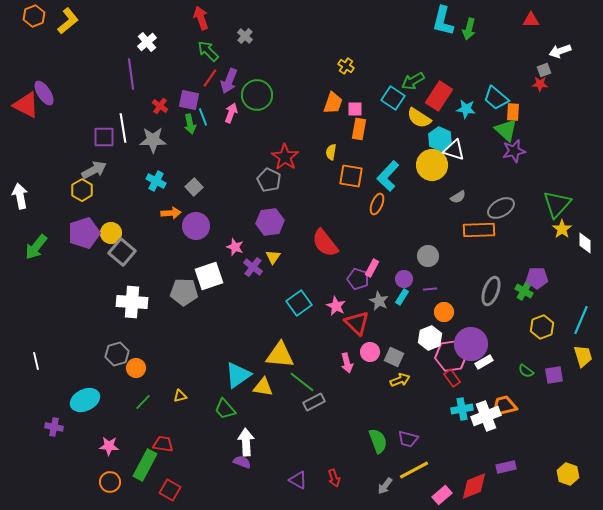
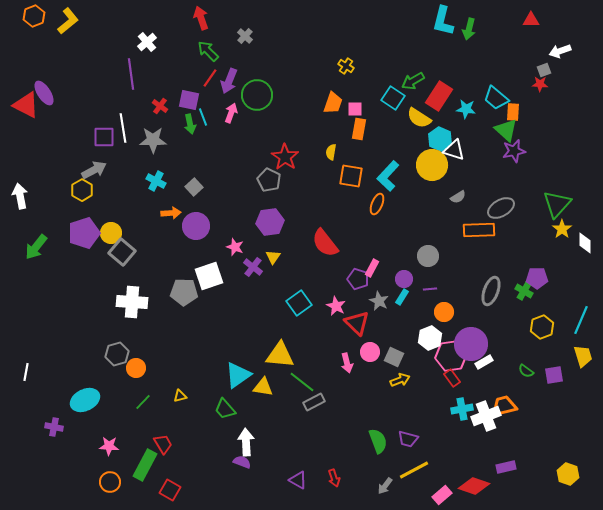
white line at (36, 361): moved 10 px left, 11 px down; rotated 24 degrees clockwise
red trapezoid at (163, 444): rotated 50 degrees clockwise
red diamond at (474, 486): rotated 40 degrees clockwise
